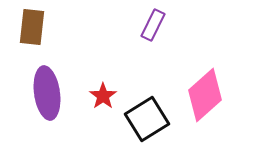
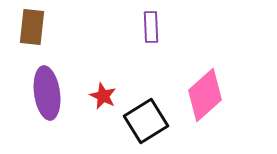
purple rectangle: moved 2 px left, 2 px down; rotated 28 degrees counterclockwise
red star: rotated 12 degrees counterclockwise
black square: moved 1 px left, 2 px down
